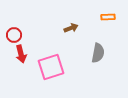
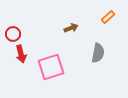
orange rectangle: rotated 40 degrees counterclockwise
red circle: moved 1 px left, 1 px up
